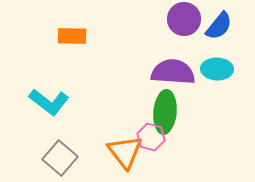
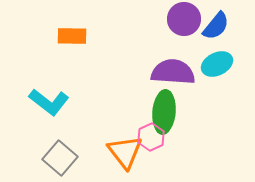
blue semicircle: moved 3 px left
cyan ellipse: moved 5 px up; rotated 28 degrees counterclockwise
green ellipse: moved 1 px left
pink hexagon: rotated 20 degrees clockwise
